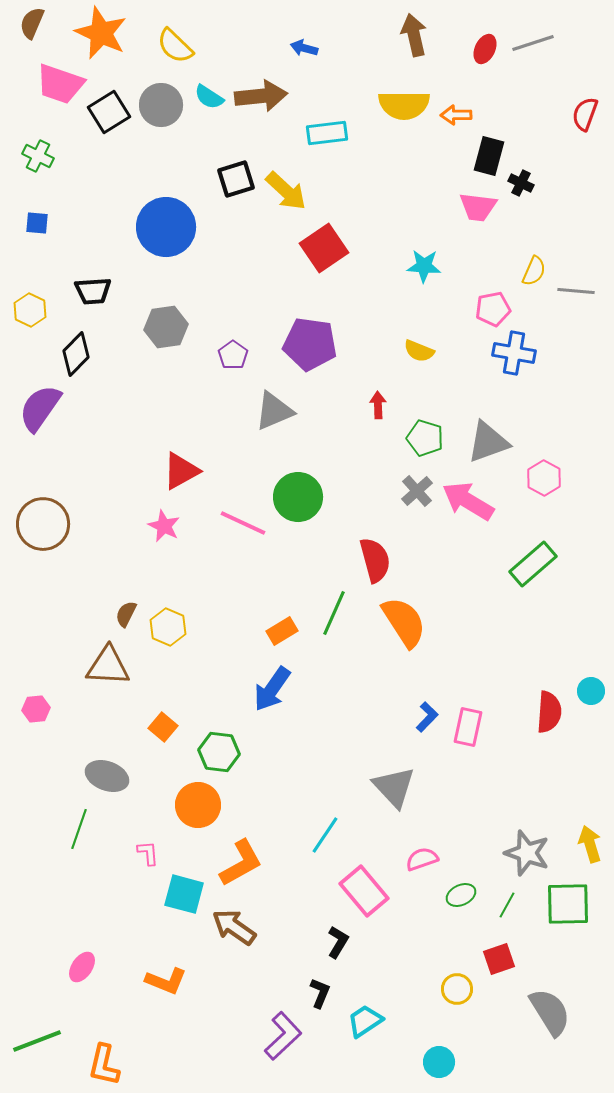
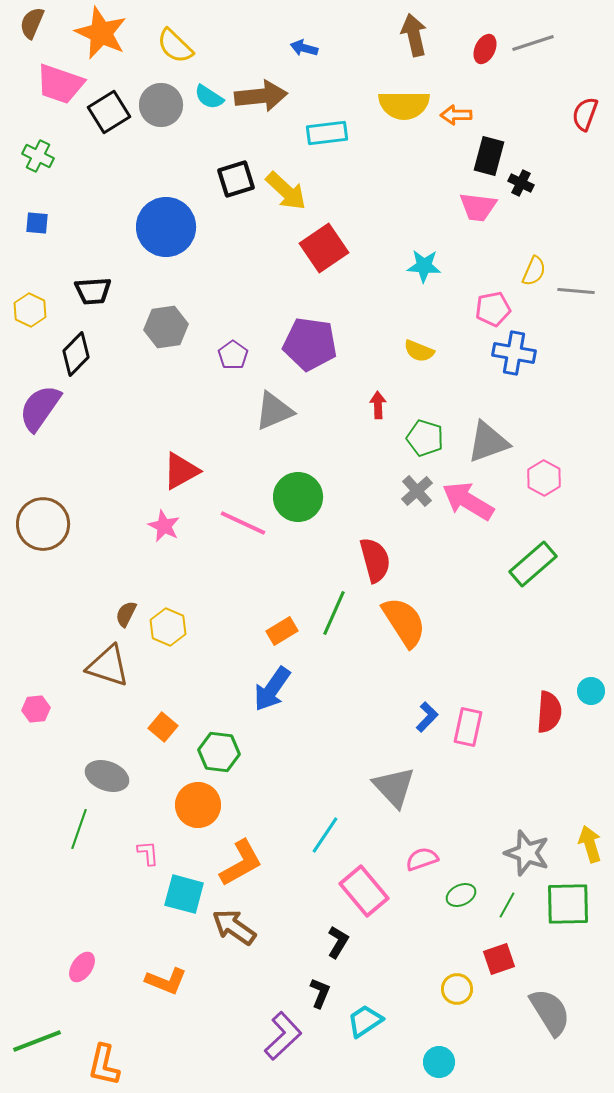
brown triangle at (108, 666): rotated 15 degrees clockwise
